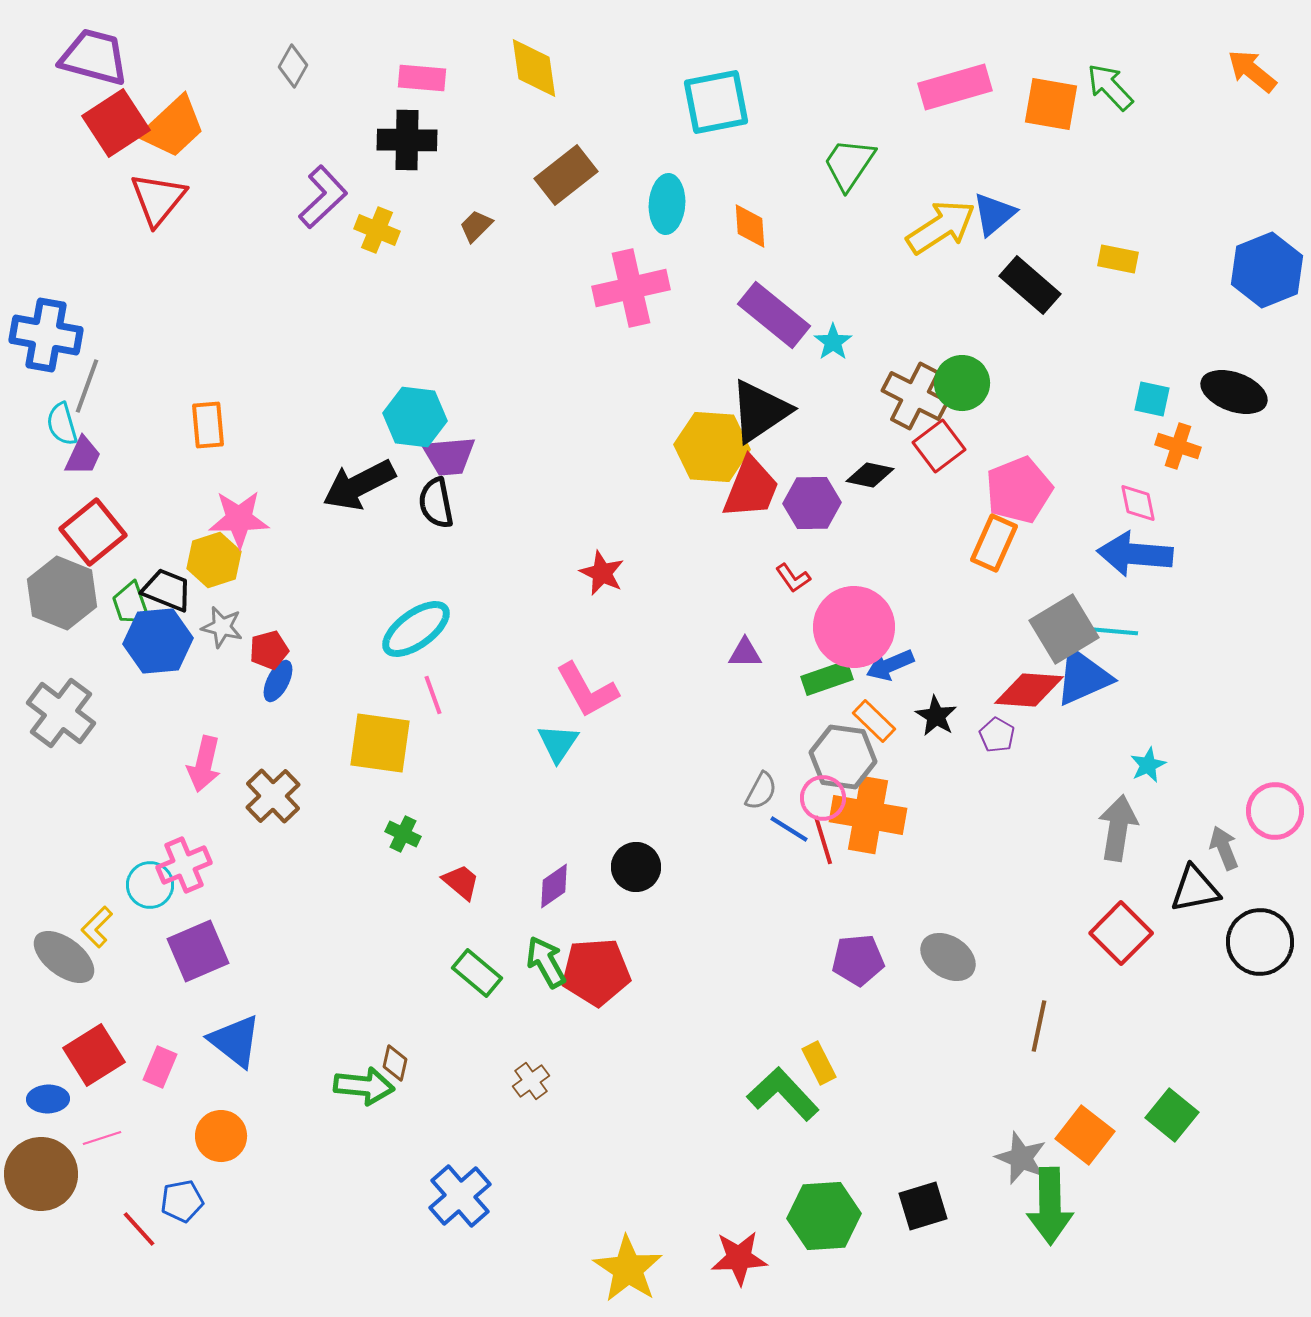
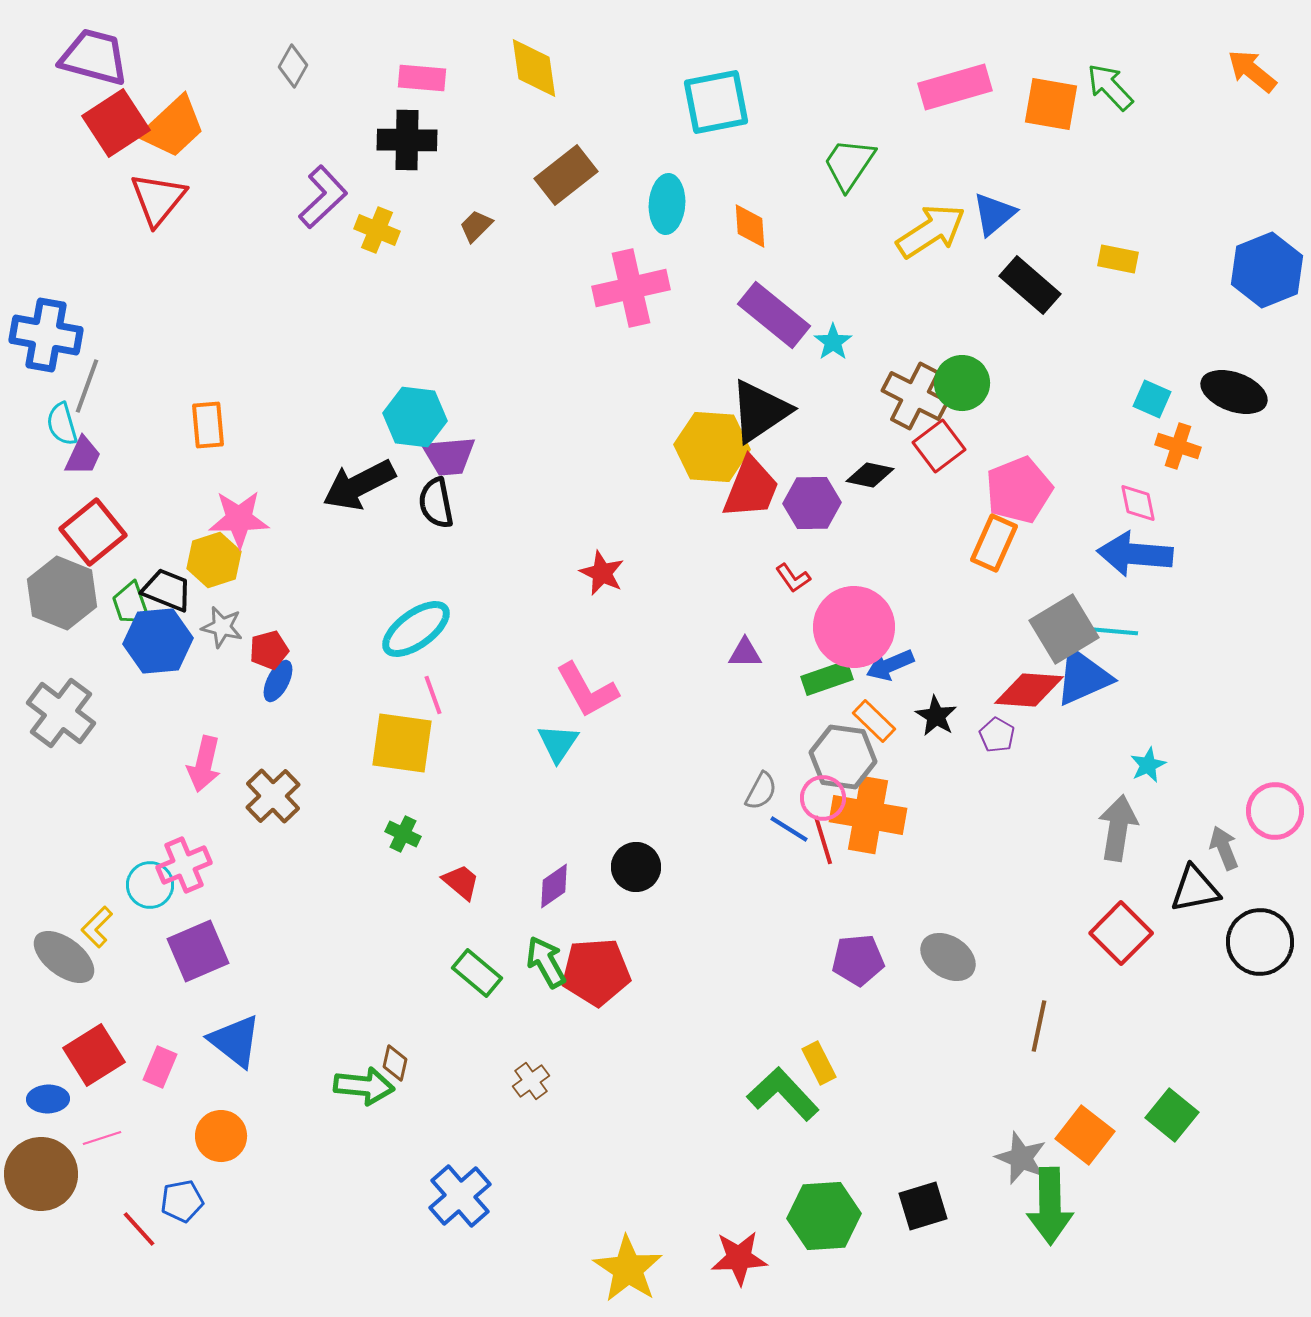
yellow arrow at (941, 227): moved 10 px left, 4 px down
cyan square at (1152, 399): rotated 12 degrees clockwise
yellow square at (380, 743): moved 22 px right
